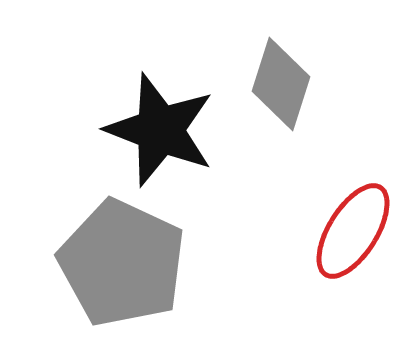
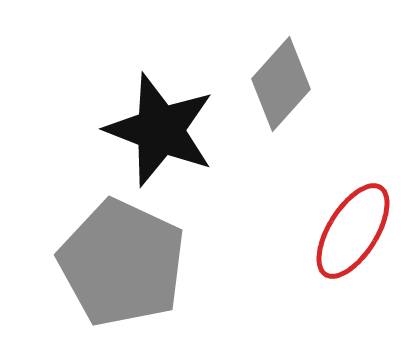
gray diamond: rotated 24 degrees clockwise
